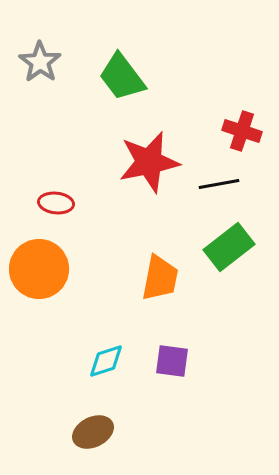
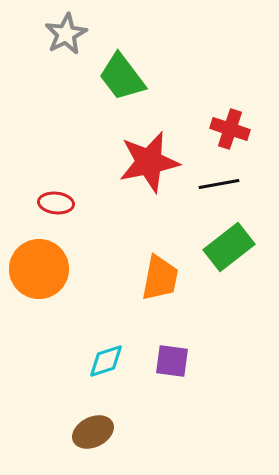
gray star: moved 26 px right, 28 px up; rotated 9 degrees clockwise
red cross: moved 12 px left, 2 px up
